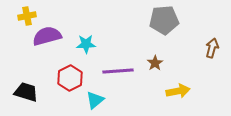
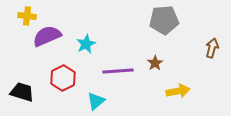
yellow cross: rotated 18 degrees clockwise
purple semicircle: rotated 8 degrees counterclockwise
cyan star: rotated 24 degrees counterclockwise
red hexagon: moved 7 px left
black trapezoid: moved 4 px left
cyan triangle: moved 1 px right, 1 px down
